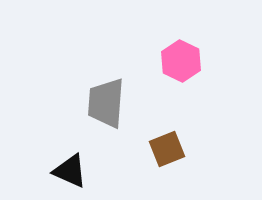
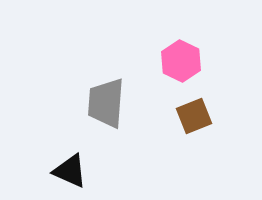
brown square: moved 27 px right, 33 px up
